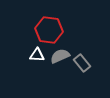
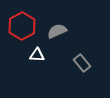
red hexagon: moved 27 px left, 4 px up; rotated 24 degrees clockwise
gray semicircle: moved 3 px left, 25 px up
